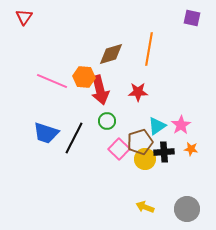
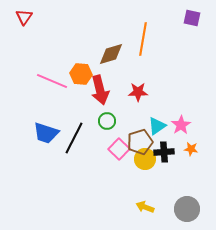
orange line: moved 6 px left, 10 px up
orange hexagon: moved 3 px left, 3 px up
